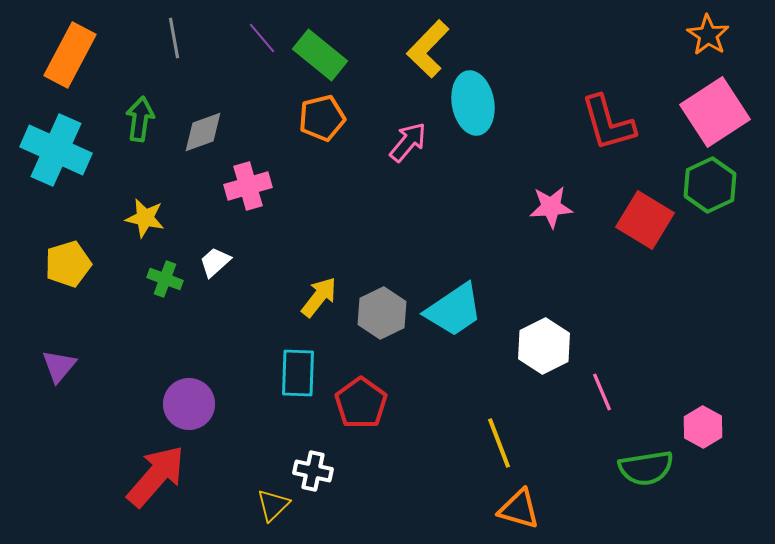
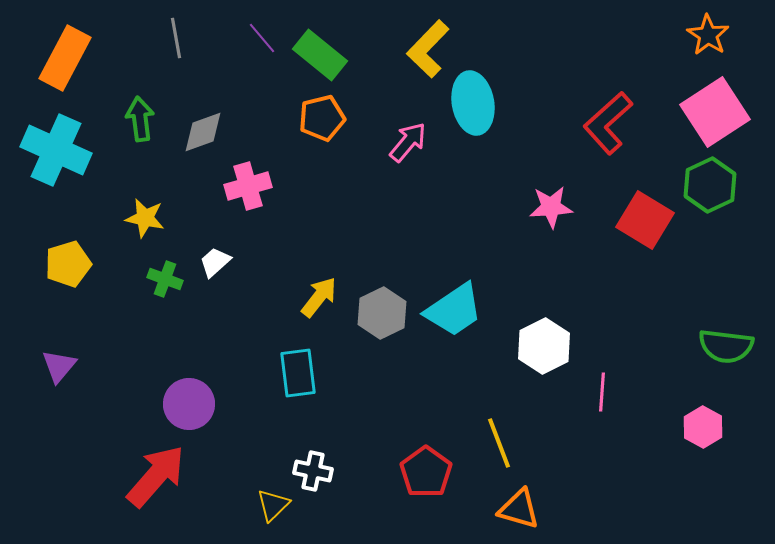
gray line: moved 2 px right
orange rectangle: moved 5 px left, 3 px down
green arrow: rotated 15 degrees counterclockwise
red L-shape: rotated 64 degrees clockwise
cyan rectangle: rotated 9 degrees counterclockwise
pink line: rotated 27 degrees clockwise
red pentagon: moved 65 px right, 69 px down
green semicircle: moved 80 px right, 122 px up; rotated 16 degrees clockwise
